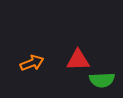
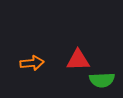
orange arrow: rotated 15 degrees clockwise
